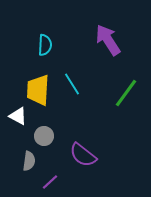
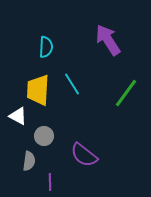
cyan semicircle: moved 1 px right, 2 px down
purple semicircle: moved 1 px right
purple line: rotated 48 degrees counterclockwise
